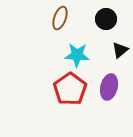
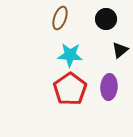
cyan star: moved 7 px left
purple ellipse: rotated 10 degrees counterclockwise
